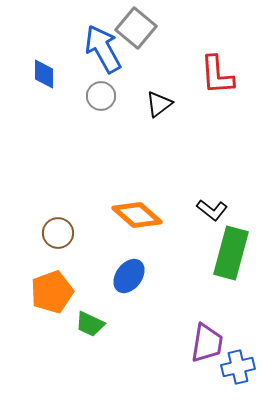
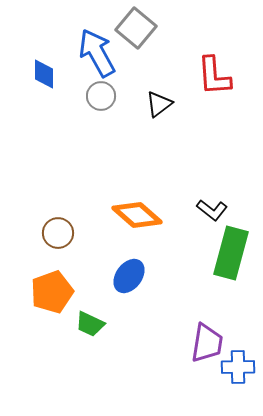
blue arrow: moved 6 px left, 4 px down
red L-shape: moved 3 px left, 1 px down
blue cross: rotated 12 degrees clockwise
